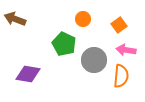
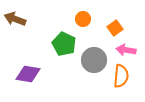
orange square: moved 4 px left, 3 px down
